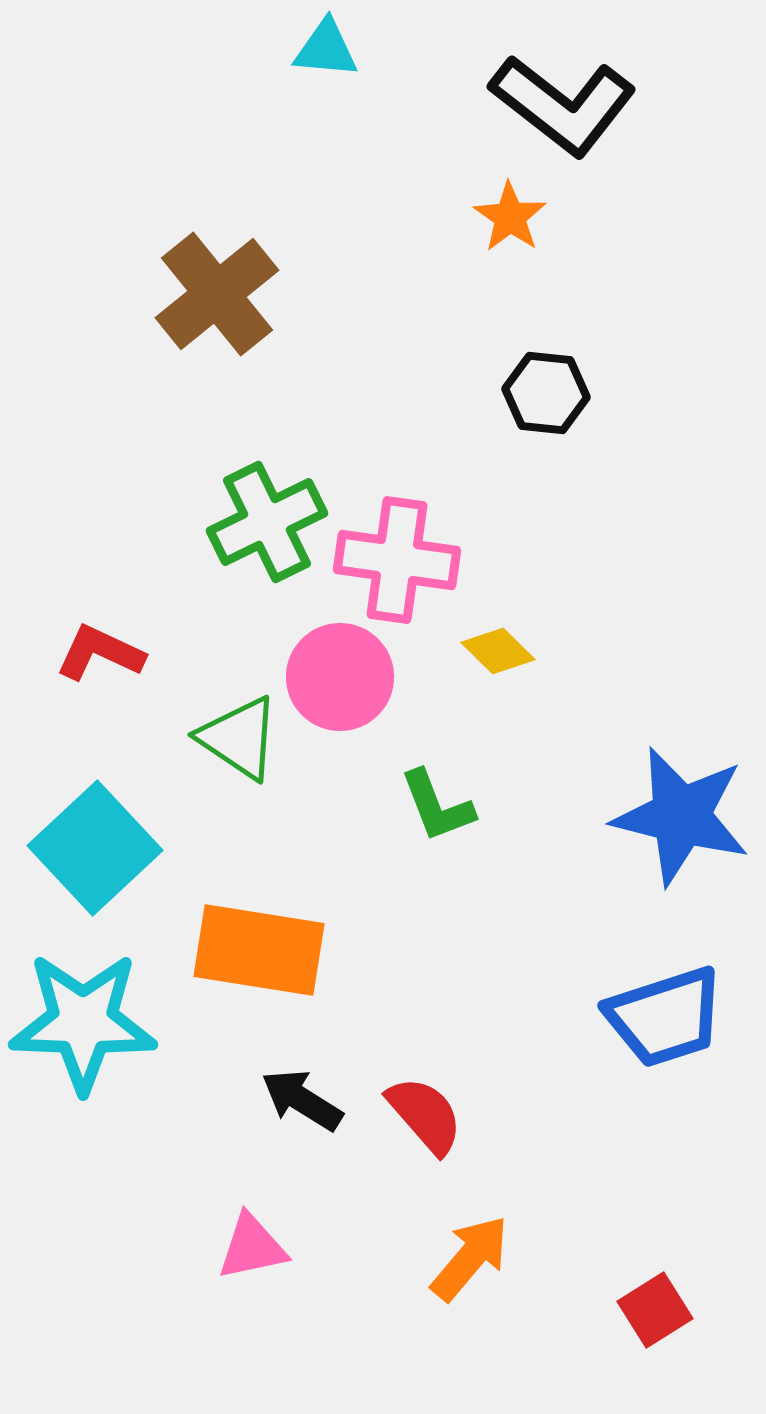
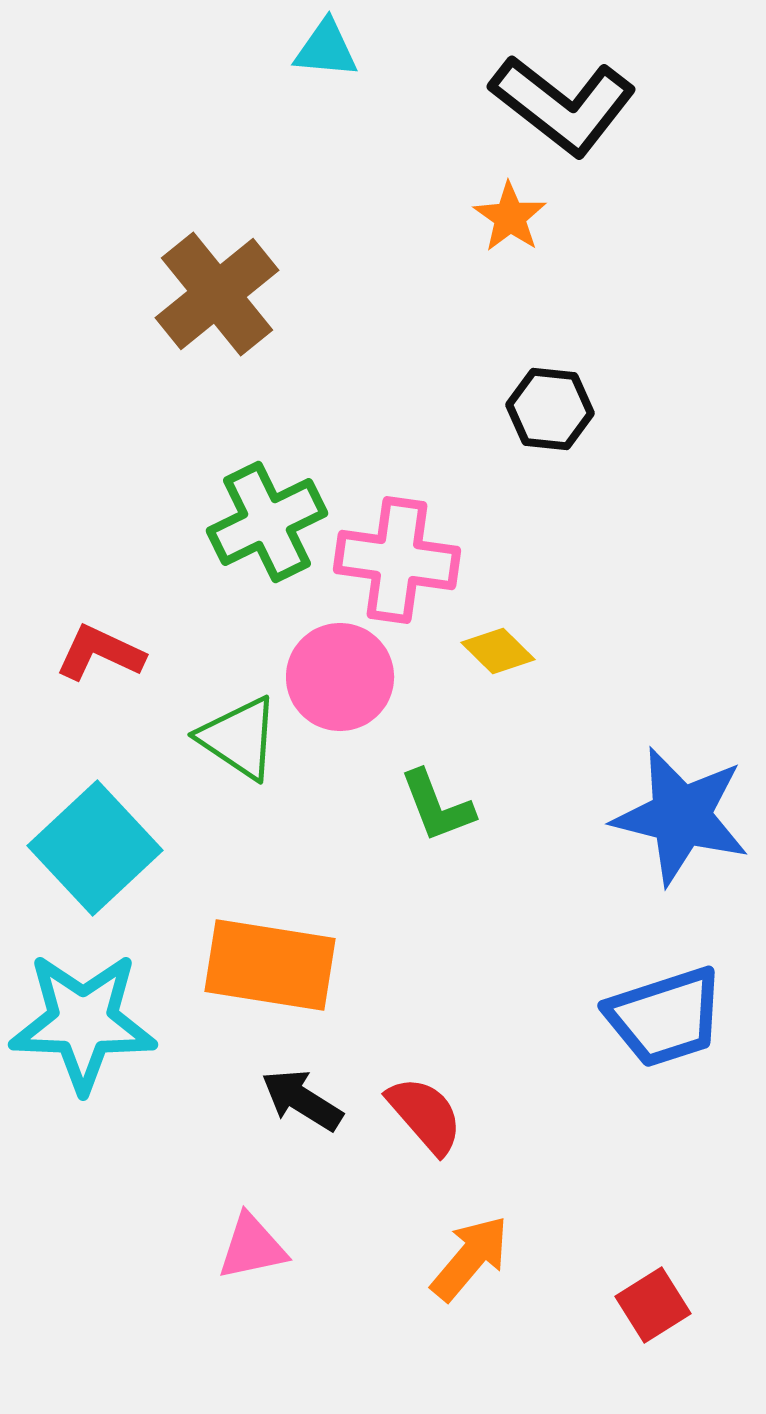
black hexagon: moved 4 px right, 16 px down
orange rectangle: moved 11 px right, 15 px down
red square: moved 2 px left, 5 px up
